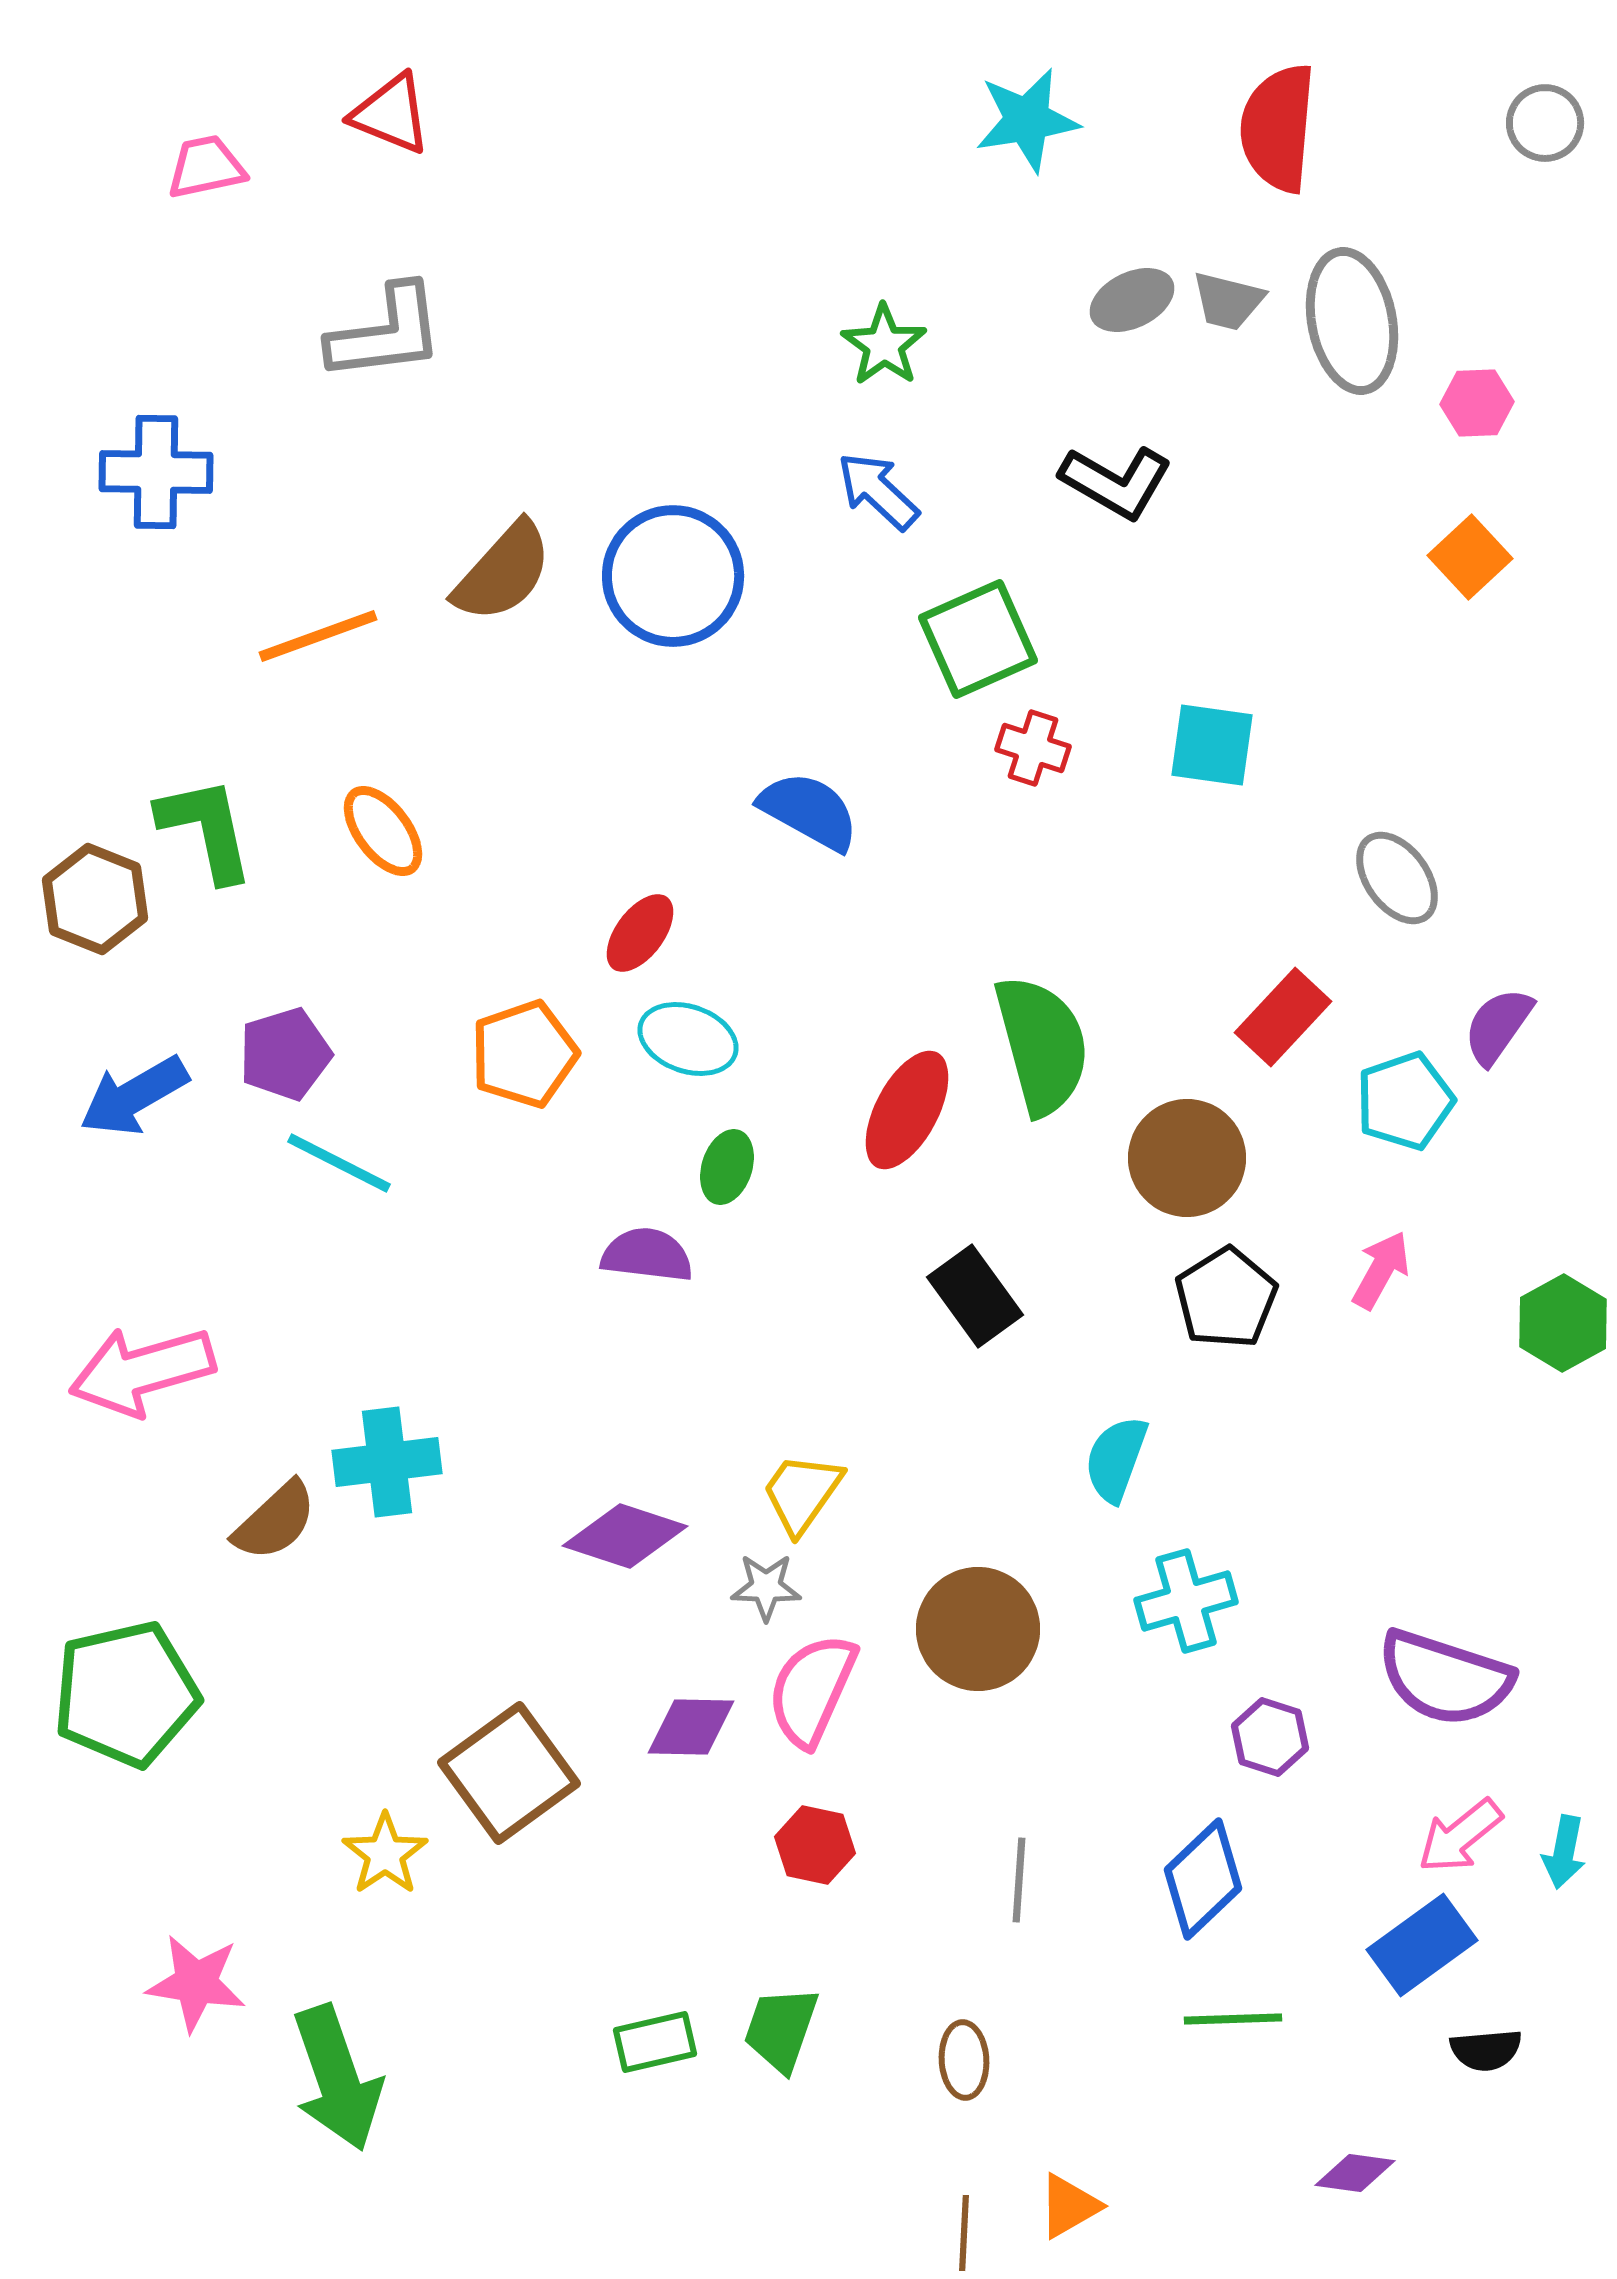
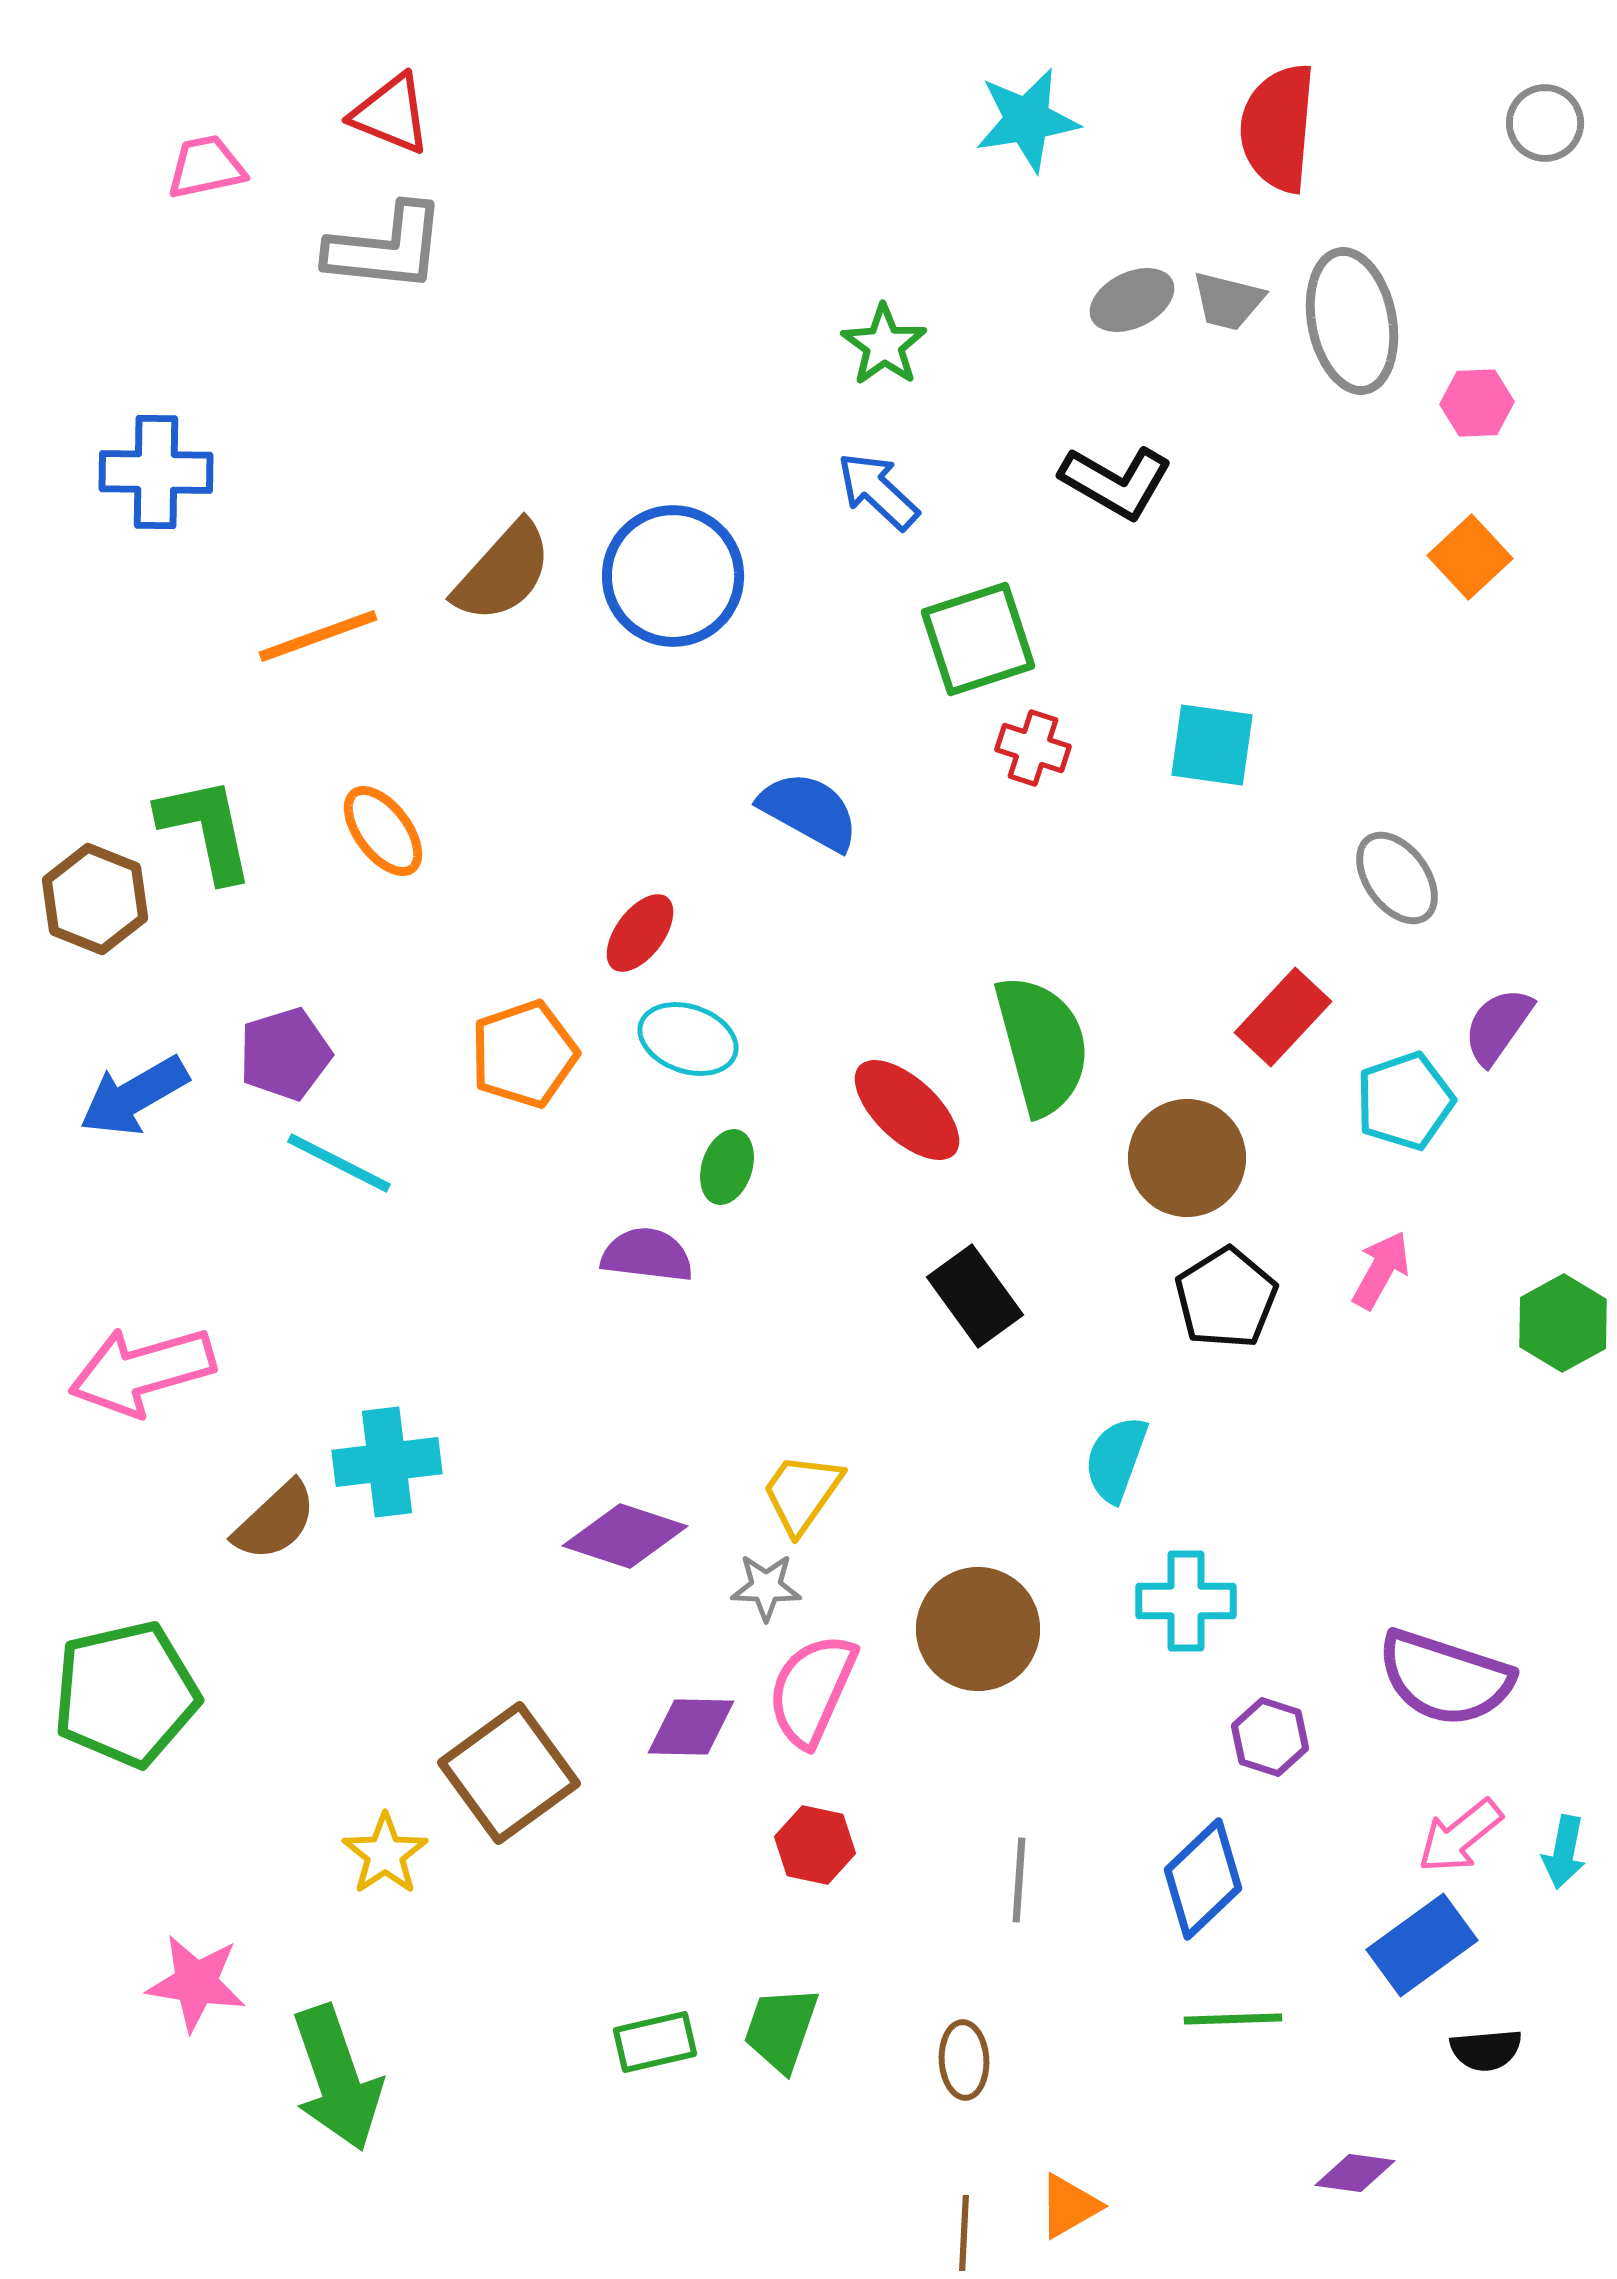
gray L-shape at (386, 333): moved 85 px up; rotated 13 degrees clockwise
green square at (978, 639): rotated 6 degrees clockwise
red ellipse at (907, 1110): rotated 75 degrees counterclockwise
cyan cross at (1186, 1601): rotated 16 degrees clockwise
